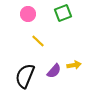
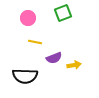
pink circle: moved 4 px down
yellow line: moved 3 px left, 1 px down; rotated 32 degrees counterclockwise
purple semicircle: moved 13 px up; rotated 28 degrees clockwise
black semicircle: rotated 110 degrees counterclockwise
